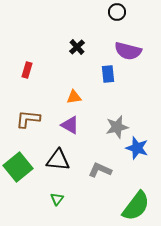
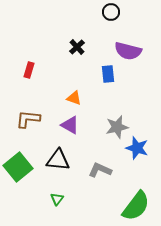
black circle: moved 6 px left
red rectangle: moved 2 px right
orange triangle: moved 1 px down; rotated 28 degrees clockwise
